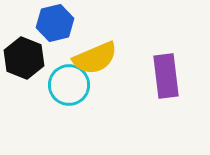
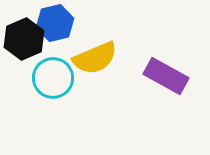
black hexagon: moved 19 px up; rotated 15 degrees clockwise
purple rectangle: rotated 54 degrees counterclockwise
cyan circle: moved 16 px left, 7 px up
